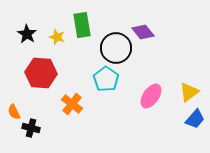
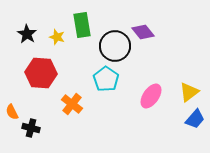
black circle: moved 1 px left, 2 px up
orange semicircle: moved 2 px left
